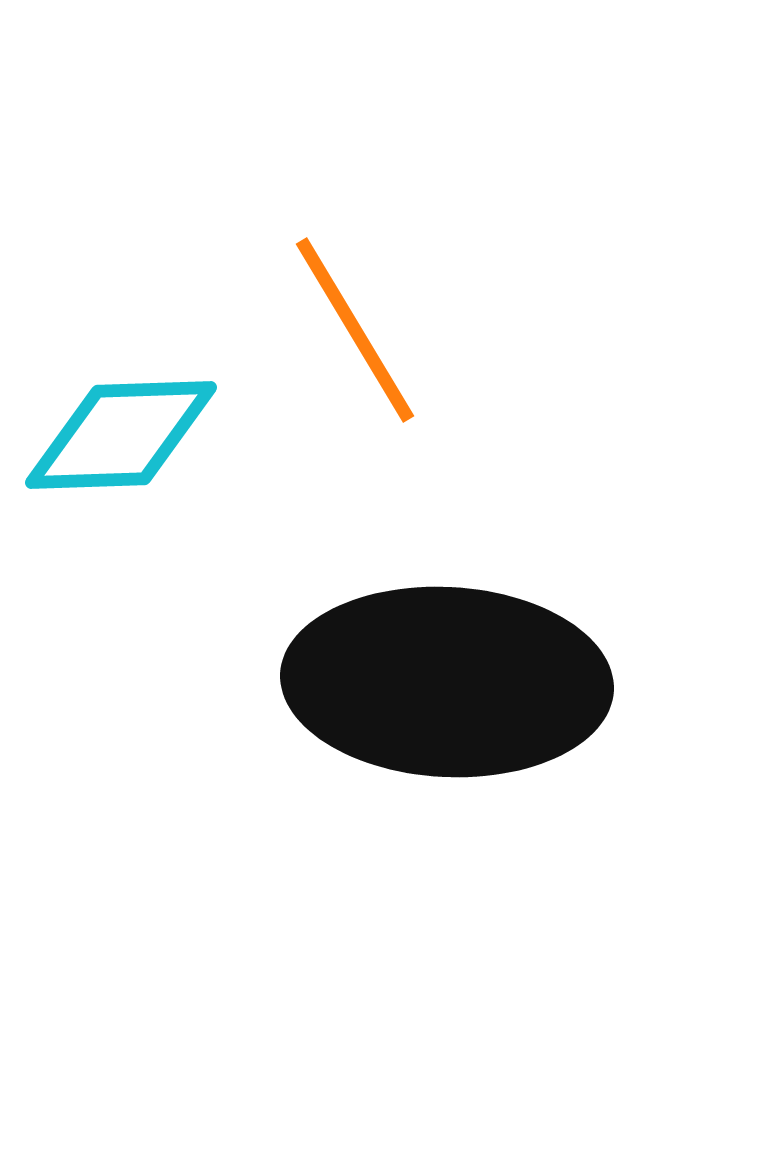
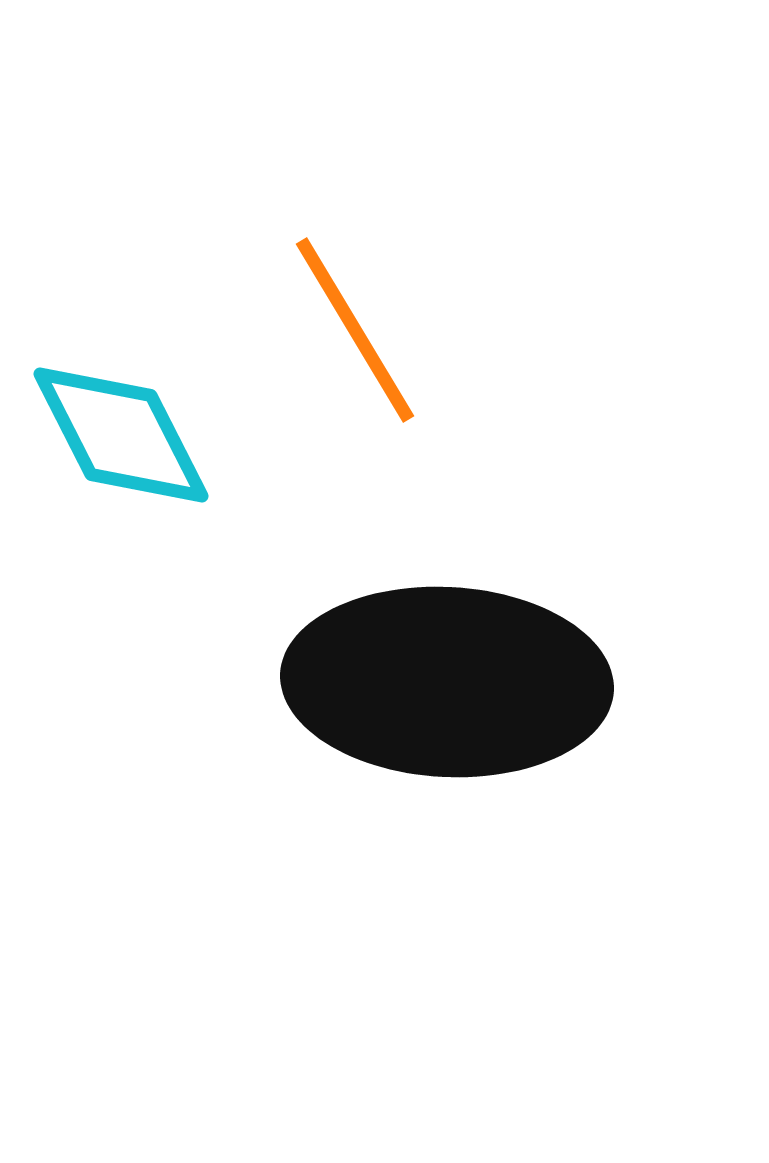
cyan diamond: rotated 65 degrees clockwise
